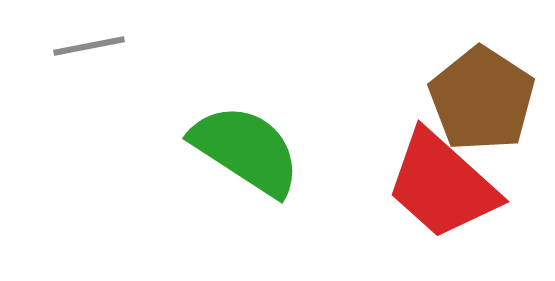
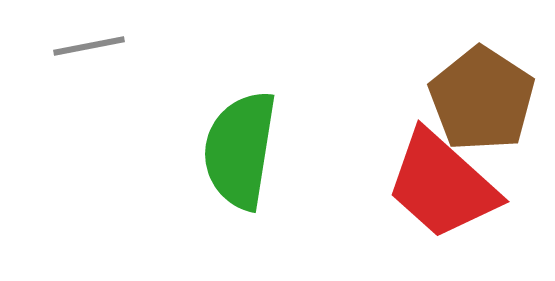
green semicircle: moved 6 px left; rotated 114 degrees counterclockwise
